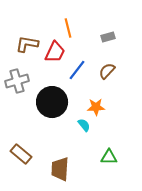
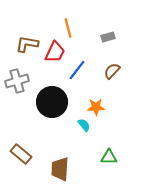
brown semicircle: moved 5 px right
